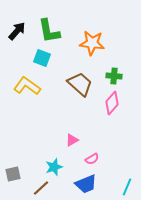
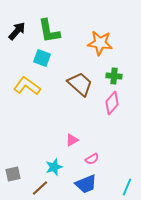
orange star: moved 8 px right
brown line: moved 1 px left
